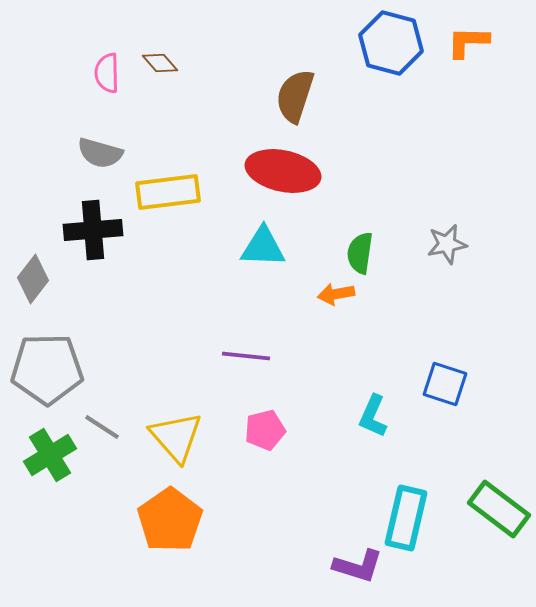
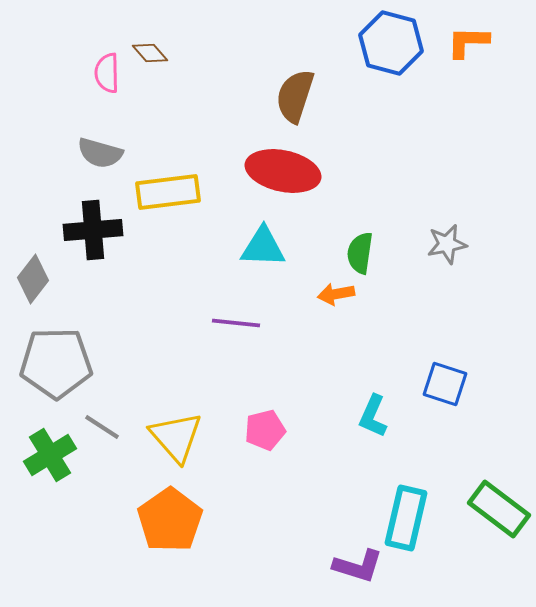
brown diamond: moved 10 px left, 10 px up
purple line: moved 10 px left, 33 px up
gray pentagon: moved 9 px right, 6 px up
